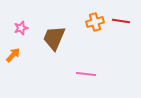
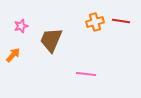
pink star: moved 2 px up
brown trapezoid: moved 3 px left, 2 px down
